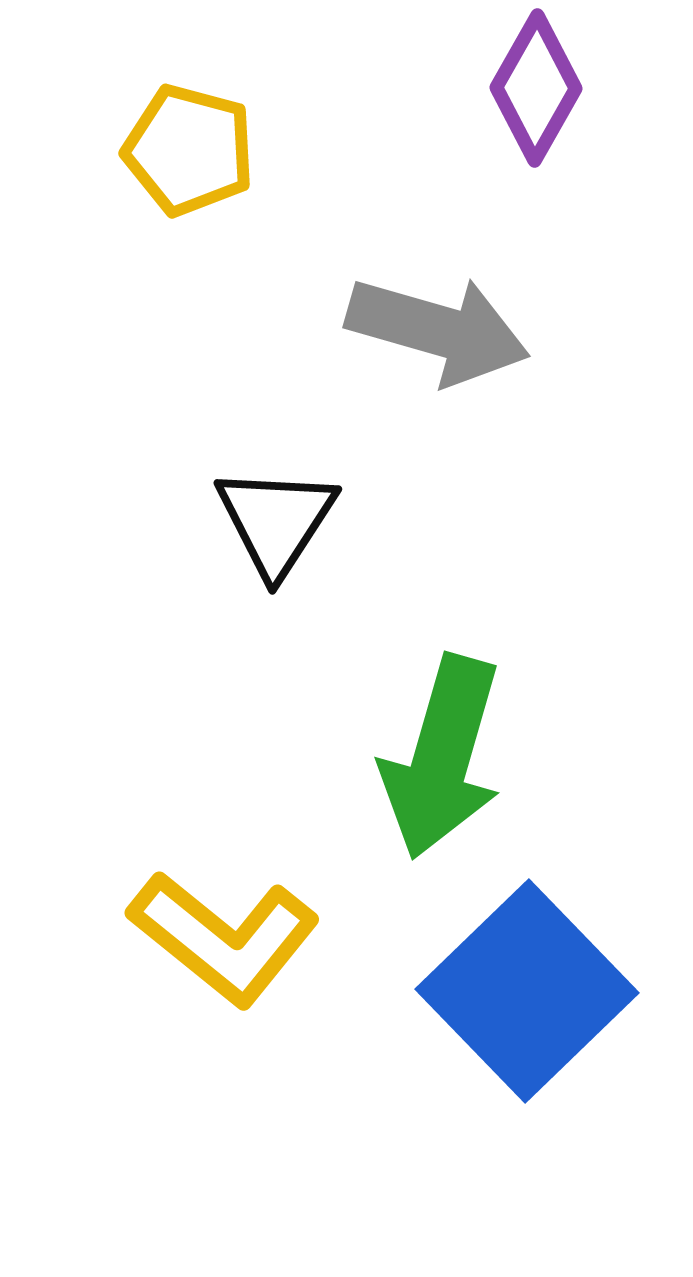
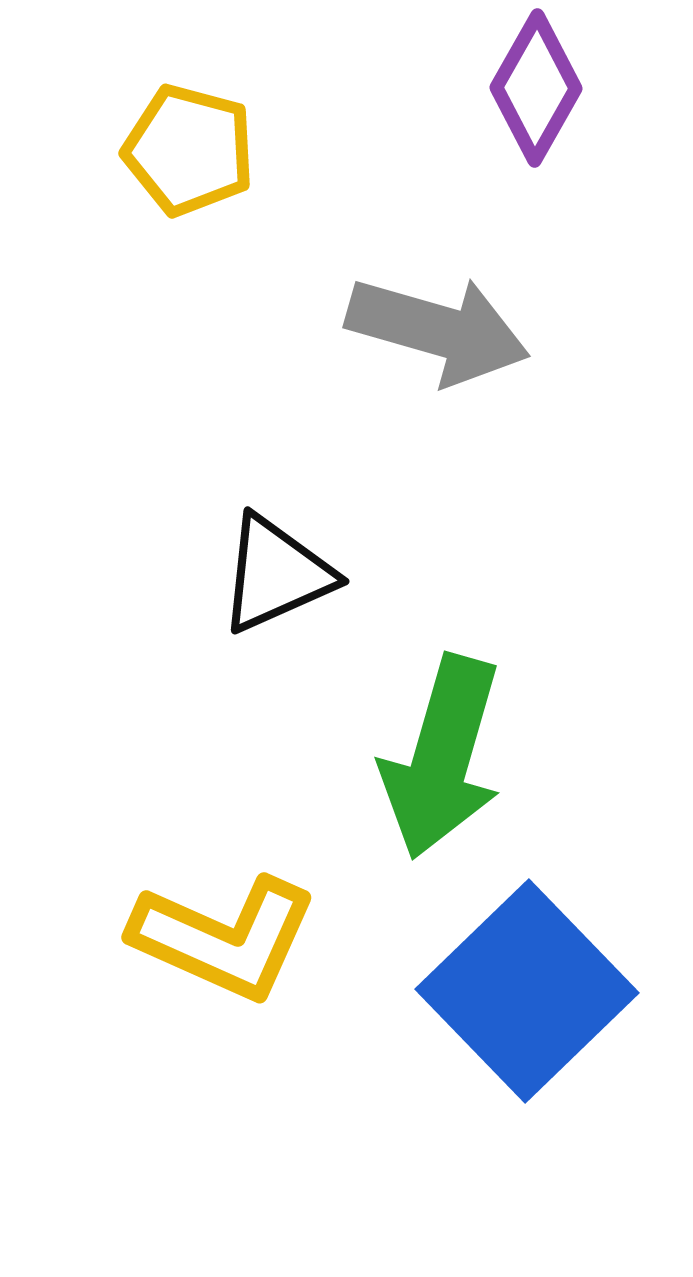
black triangle: moved 53 px down; rotated 33 degrees clockwise
yellow L-shape: rotated 15 degrees counterclockwise
